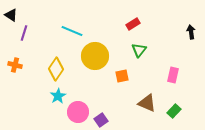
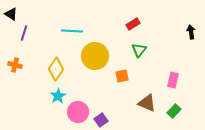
black triangle: moved 1 px up
cyan line: rotated 20 degrees counterclockwise
pink rectangle: moved 5 px down
